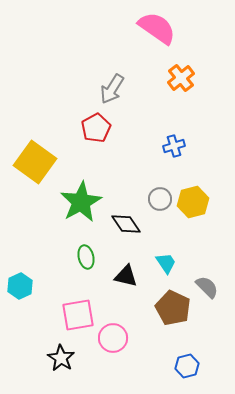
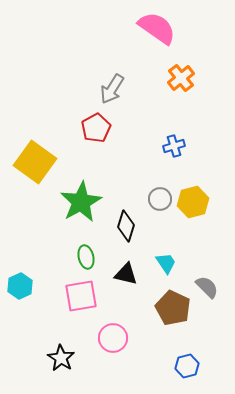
black diamond: moved 2 px down; rotated 52 degrees clockwise
black triangle: moved 2 px up
pink square: moved 3 px right, 19 px up
